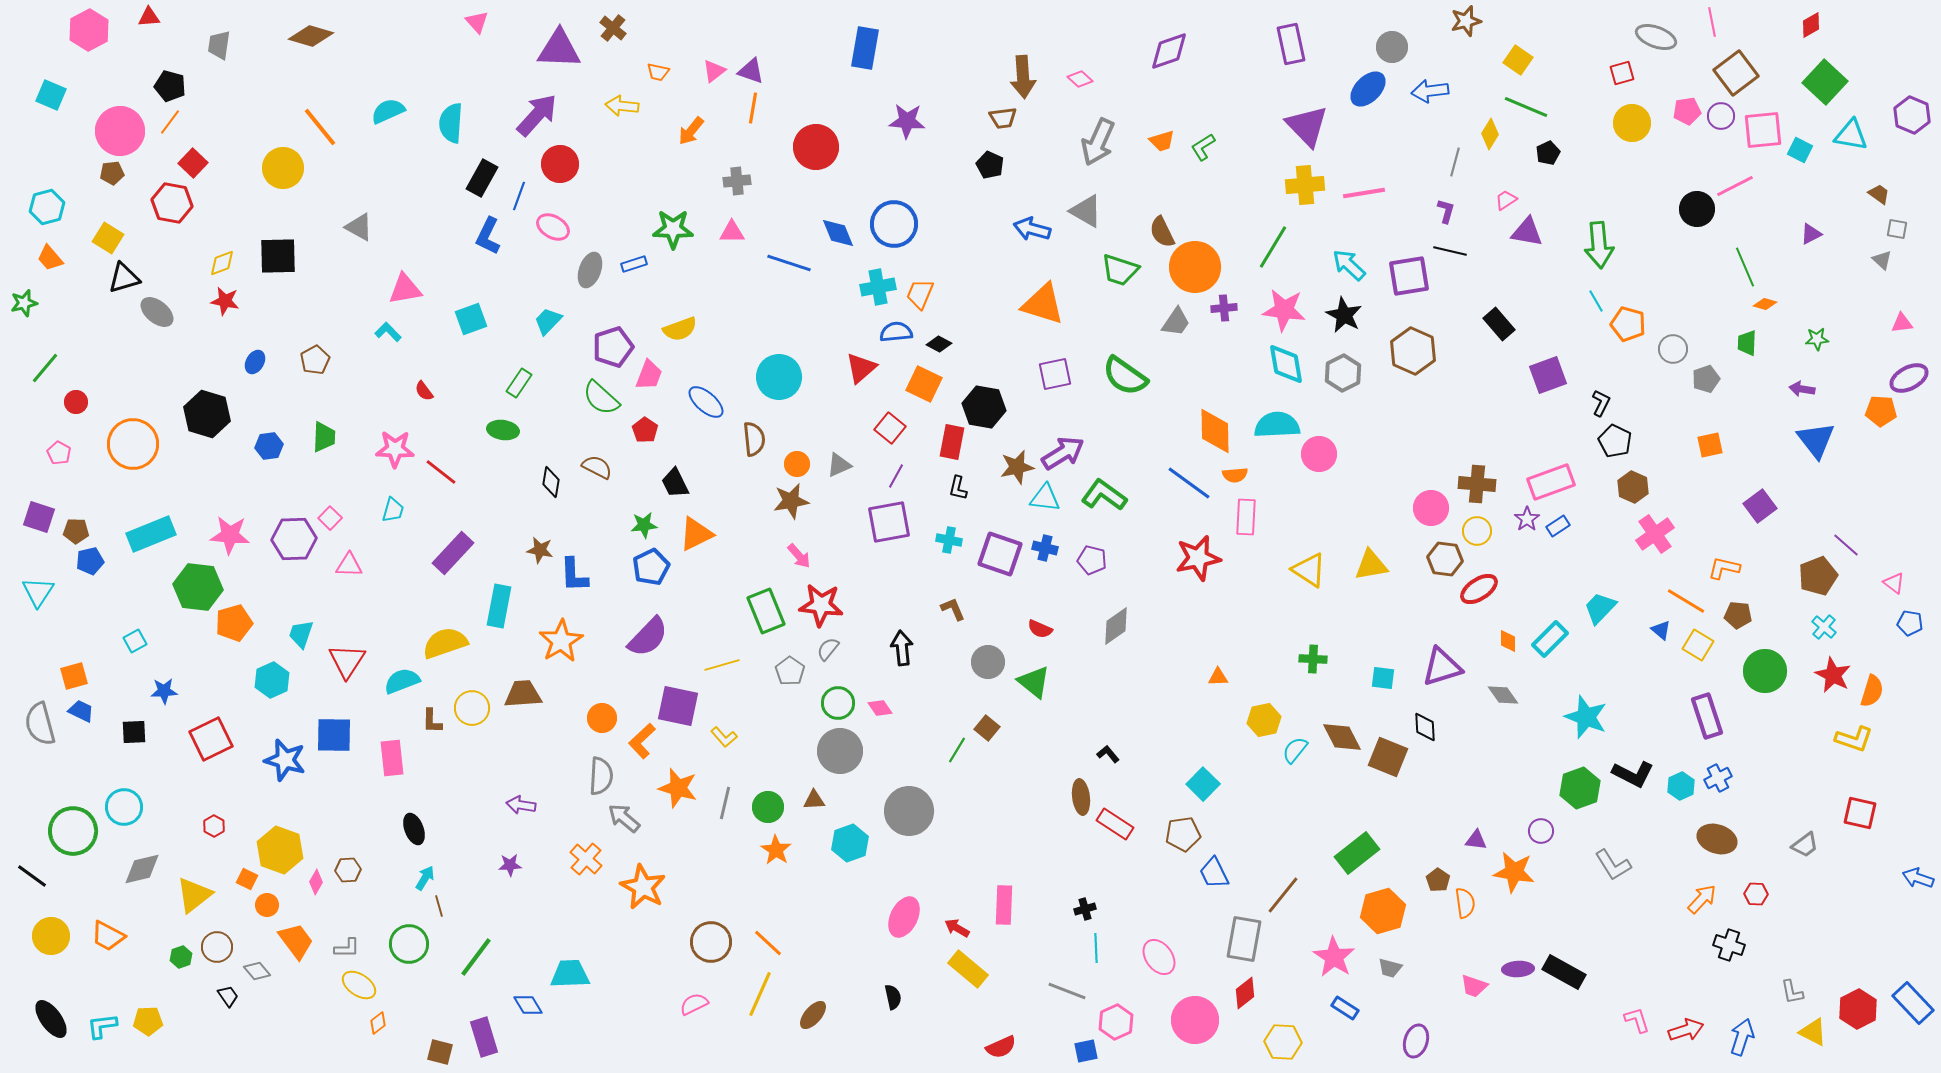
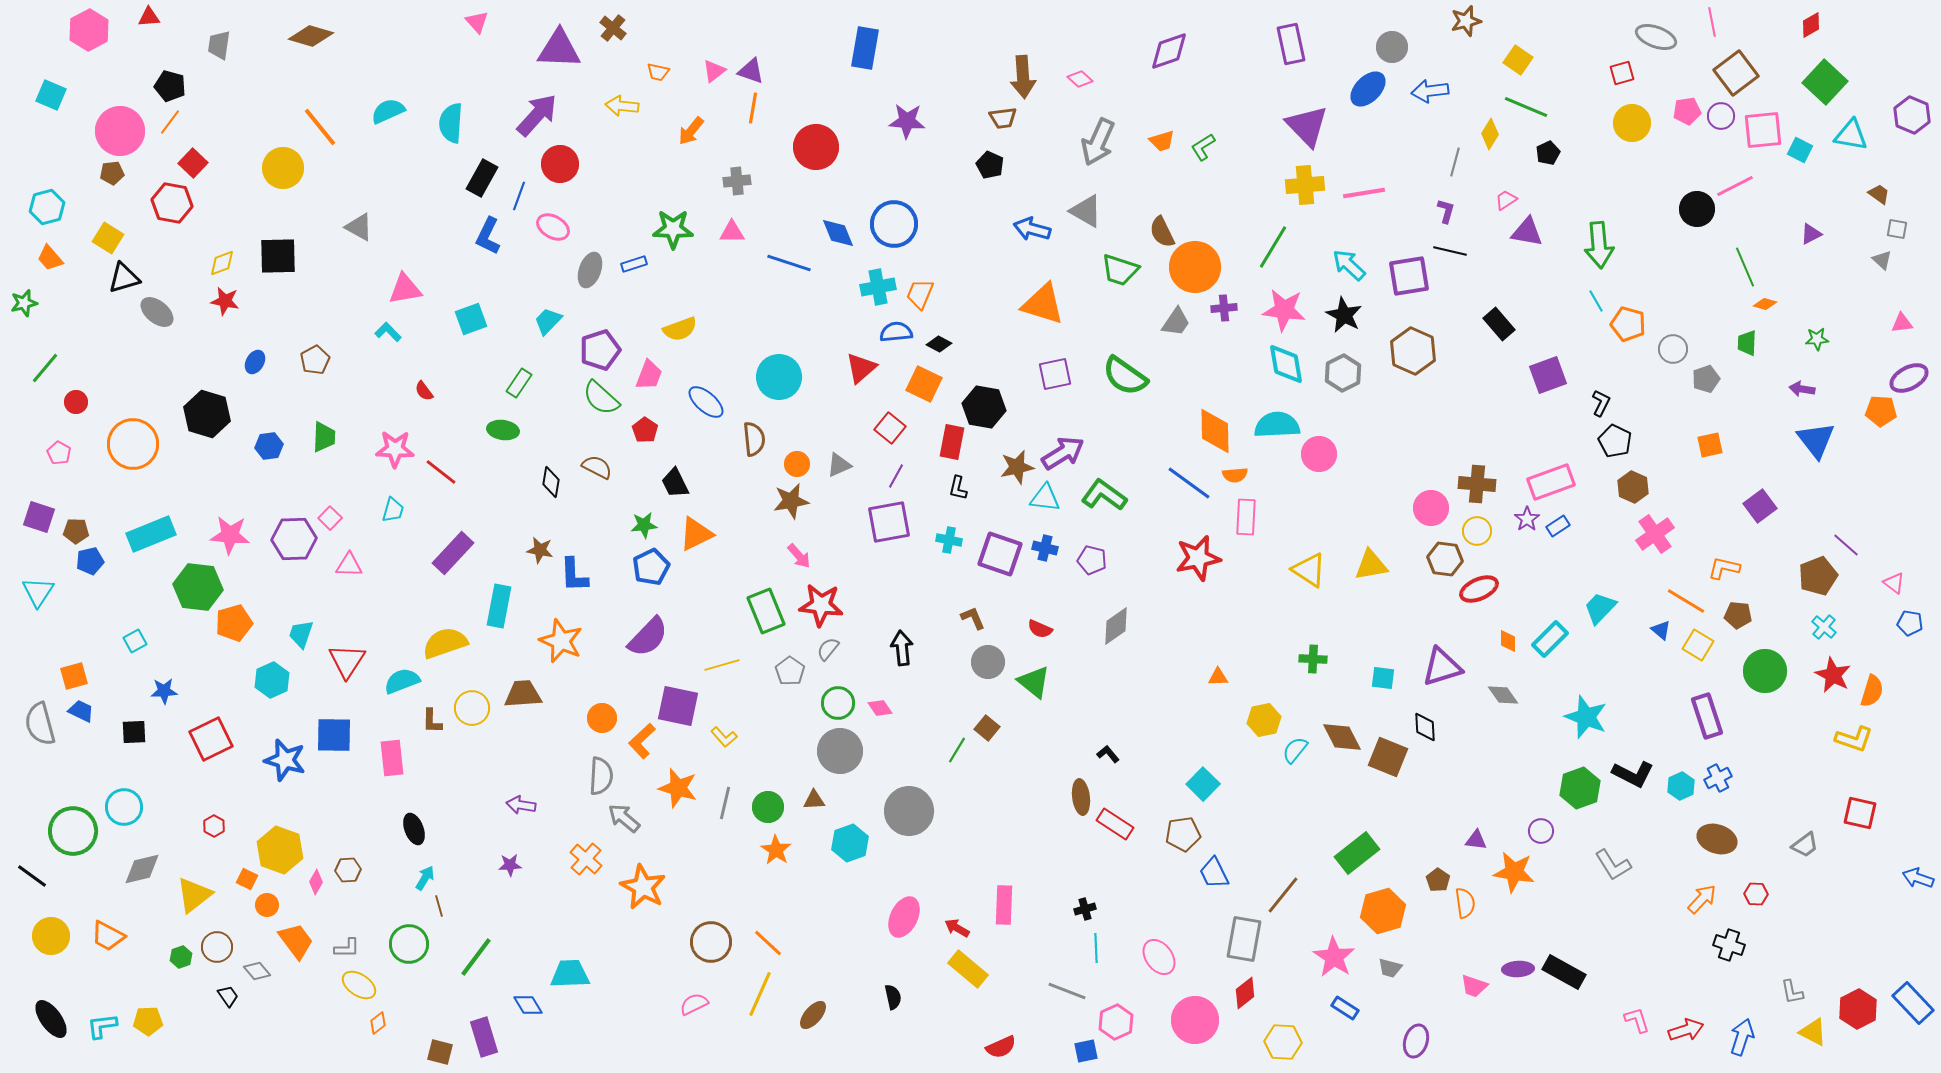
purple pentagon at (613, 347): moved 13 px left, 3 px down
red ellipse at (1479, 589): rotated 9 degrees clockwise
brown L-shape at (953, 609): moved 20 px right, 9 px down
orange star at (561, 641): rotated 18 degrees counterclockwise
